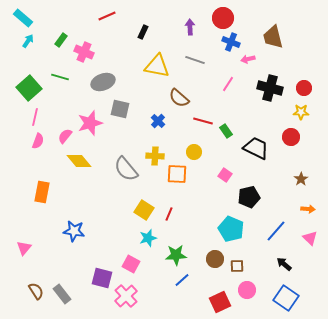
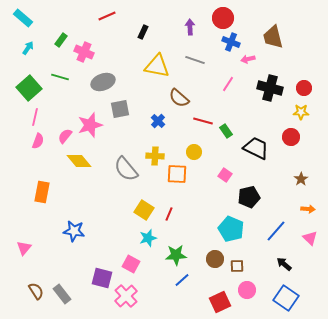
cyan arrow at (28, 41): moved 7 px down
gray square at (120, 109): rotated 24 degrees counterclockwise
pink star at (90, 123): moved 2 px down
